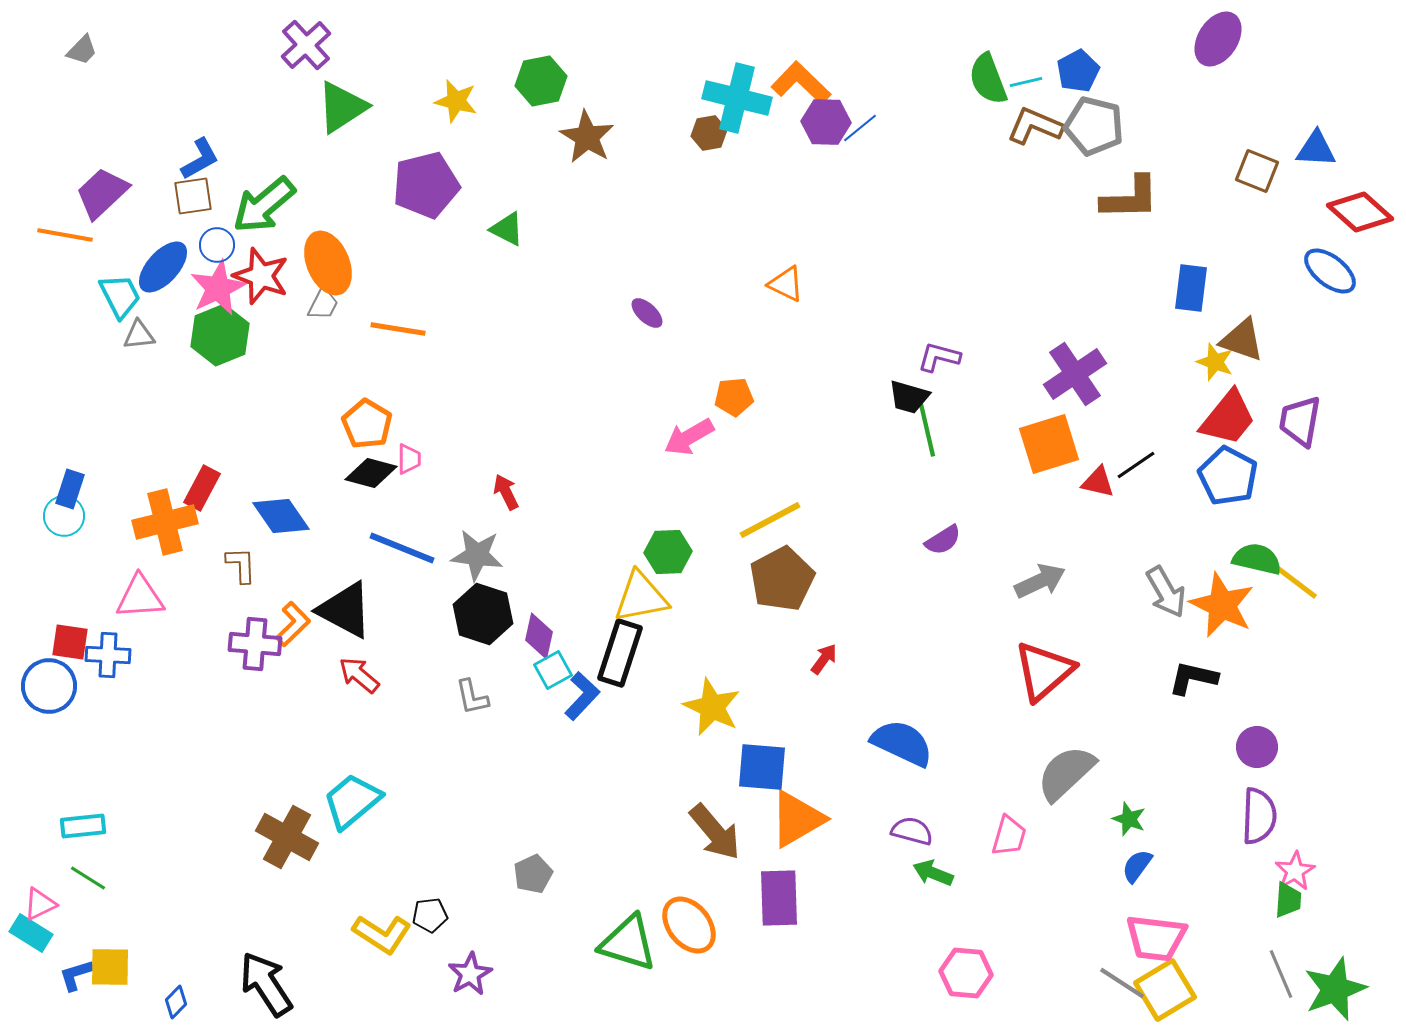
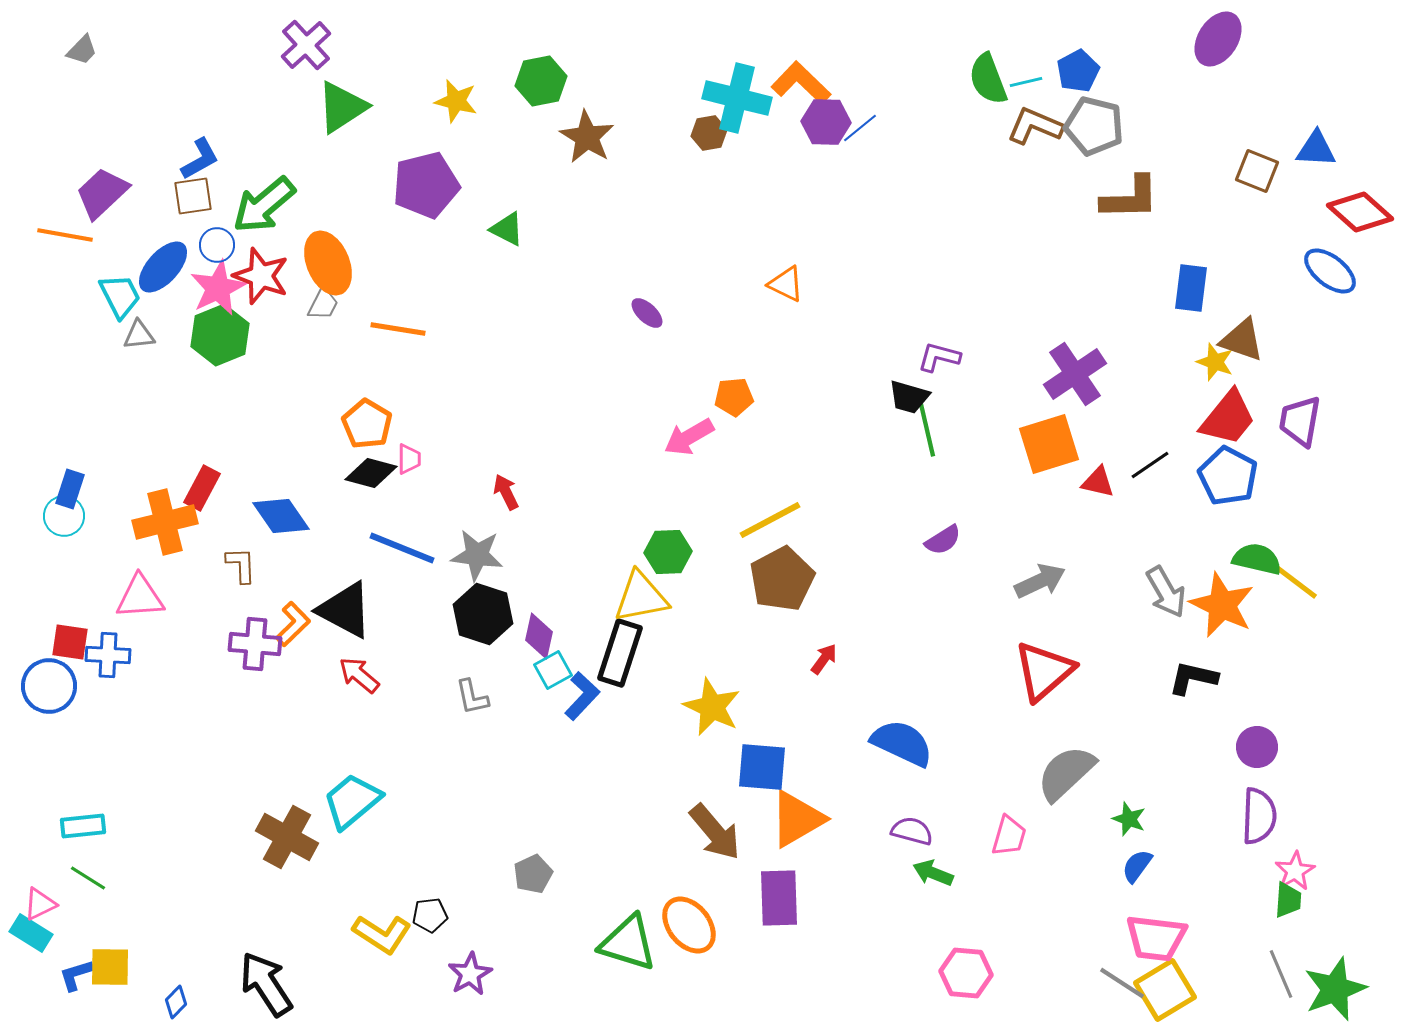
black line at (1136, 465): moved 14 px right
